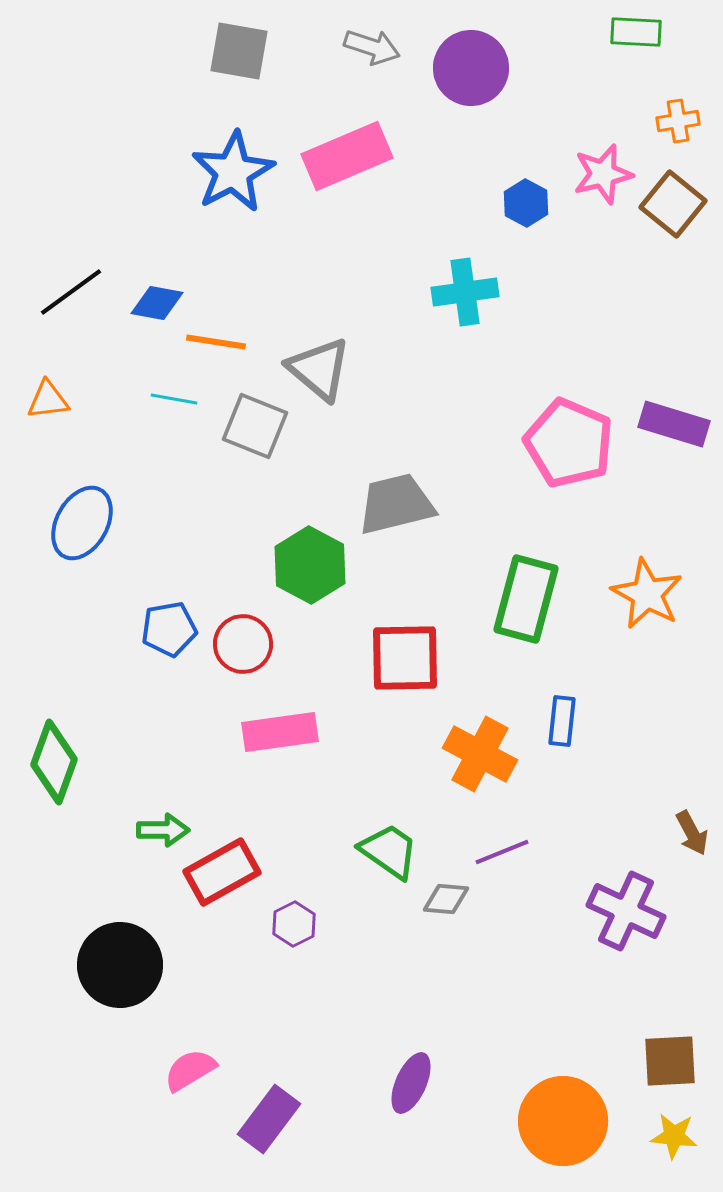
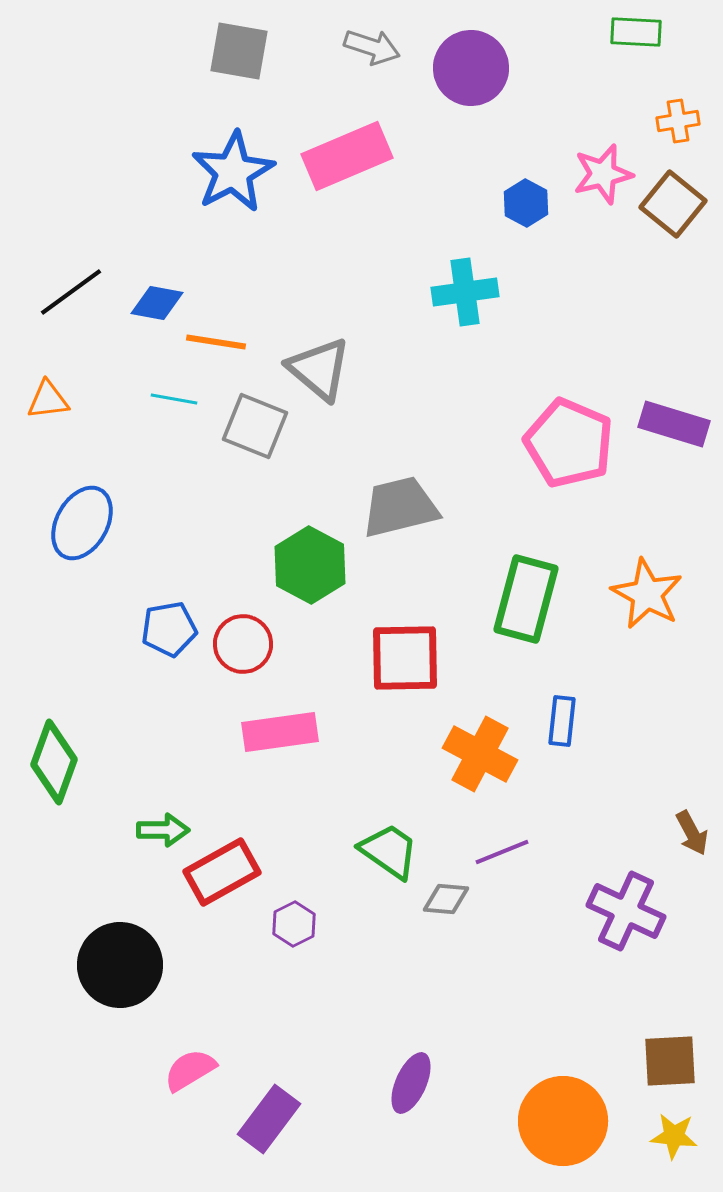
gray trapezoid at (396, 504): moved 4 px right, 3 px down
